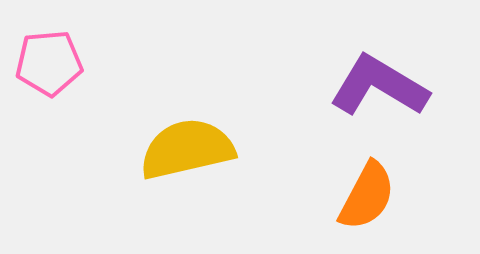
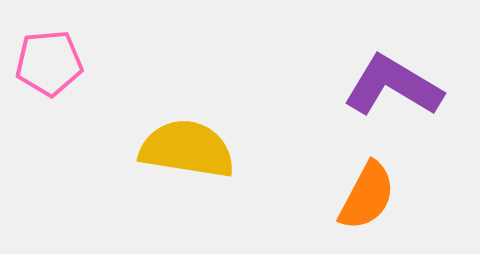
purple L-shape: moved 14 px right
yellow semicircle: rotated 22 degrees clockwise
